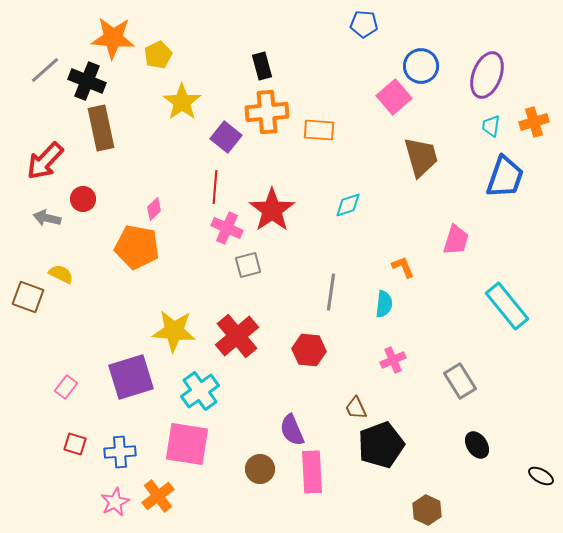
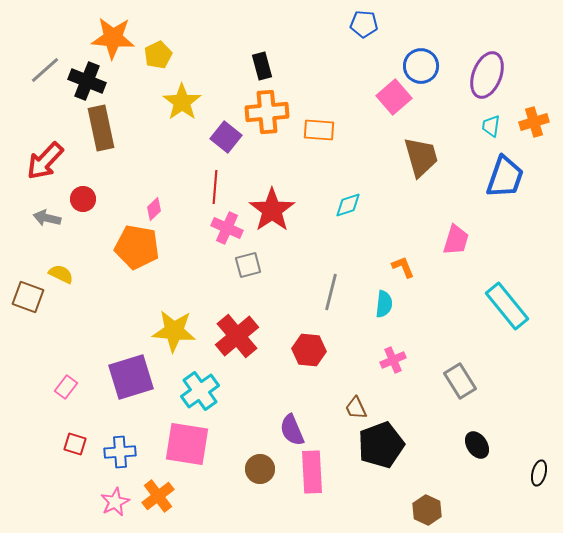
gray line at (331, 292): rotated 6 degrees clockwise
black ellipse at (541, 476): moved 2 px left, 3 px up; rotated 75 degrees clockwise
